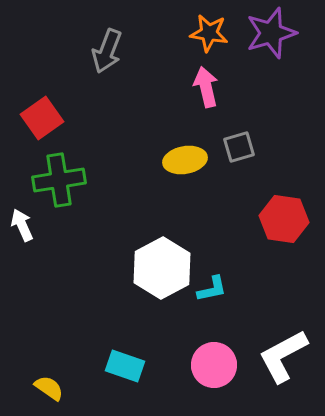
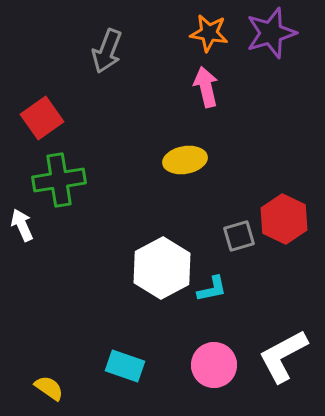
gray square: moved 89 px down
red hexagon: rotated 18 degrees clockwise
